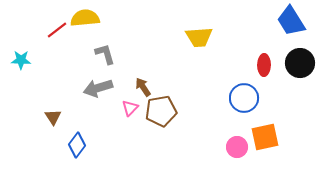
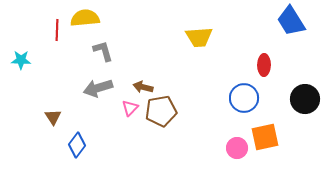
red line: rotated 50 degrees counterclockwise
gray L-shape: moved 2 px left, 3 px up
black circle: moved 5 px right, 36 px down
brown arrow: rotated 42 degrees counterclockwise
pink circle: moved 1 px down
